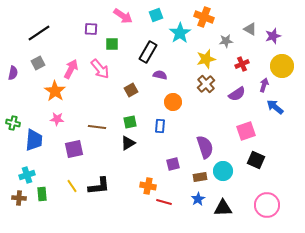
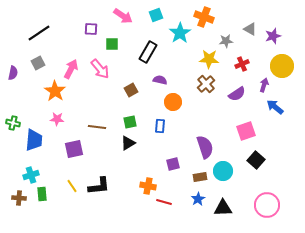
yellow star at (206, 59): moved 3 px right; rotated 18 degrees clockwise
purple semicircle at (160, 75): moved 5 px down
black square at (256, 160): rotated 18 degrees clockwise
cyan cross at (27, 175): moved 4 px right
